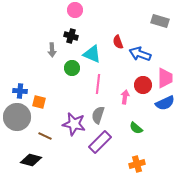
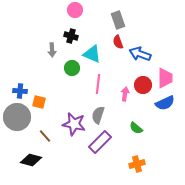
gray rectangle: moved 42 px left, 1 px up; rotated 54 degrees clockwise
pink arrow: moved 3 px up
brown line: rotated 24 degrees clockwise
